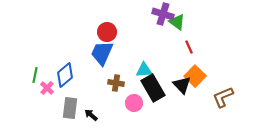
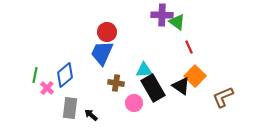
purple cross: moved 1 px left, 1 px down; rotated 15 degrees counterclockwise
black triangle: moved 1 px left, 1 px down; rotated 12 degrees counterclockwise
